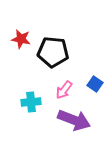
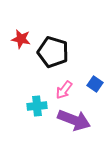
black pentagon: rotated 12 degrees clockwise
cyan cross: moved 6 px right, 4 px down
